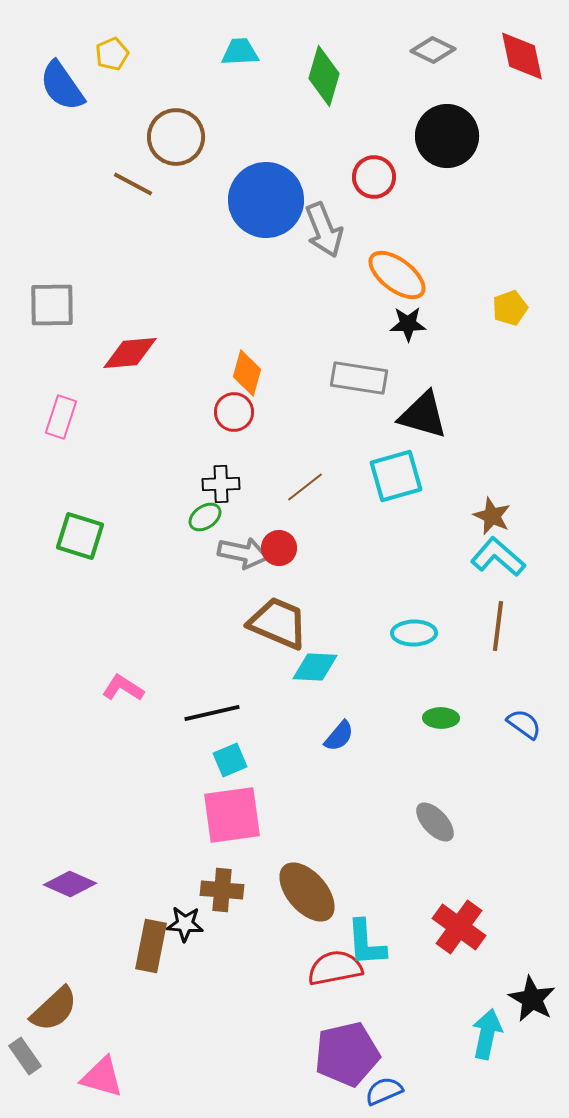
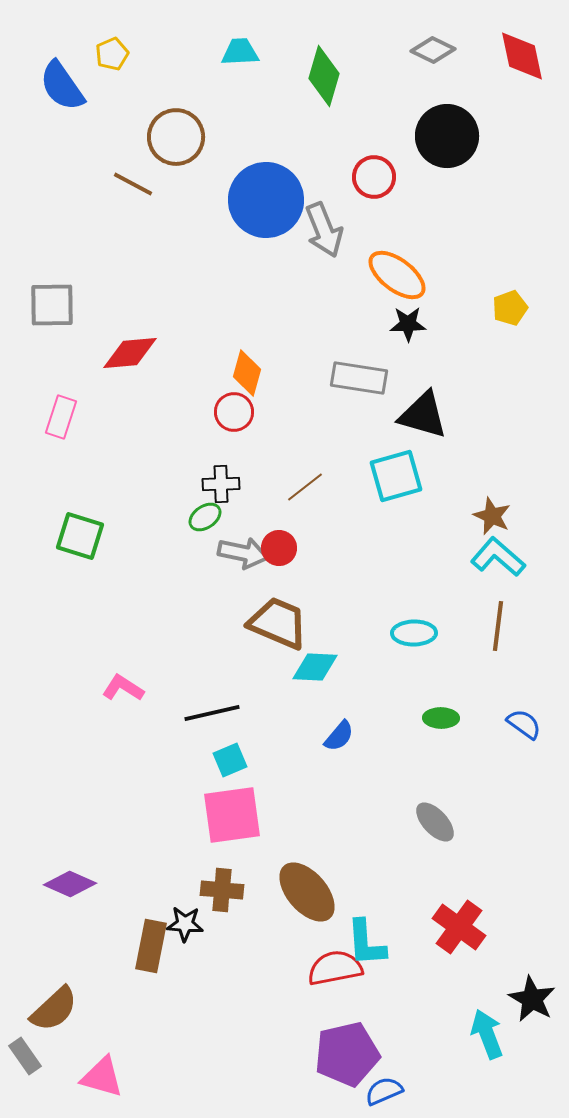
cyan arrow at (487, 1034): rotated 33 degrees counterclockwise
